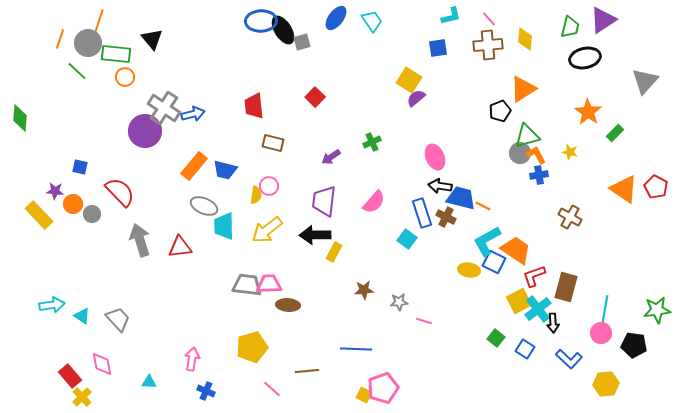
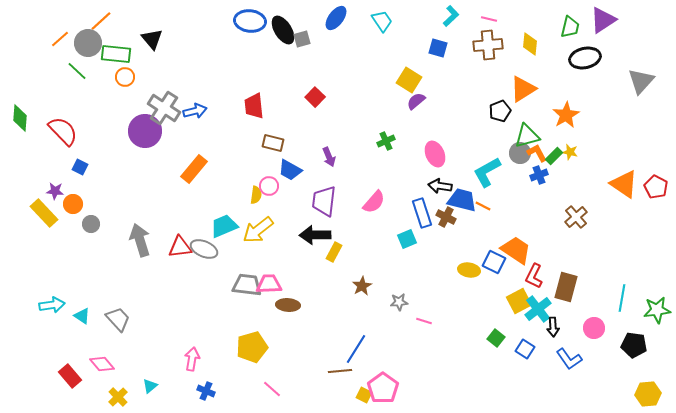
cyan L-shape at (451, 16): rotated 30 degrees counterclockwise
pink line at (489, 19): rotated 35 degrees counterclockwise
orange line at (99, 21): moved 2 px right; rotated 30 degrees clockwise
blue ellipse at (261, 21): moved 11 px left; rotated 8 degrees clockwise
cyan trapezoid at (372, 21): moved 10 px right
orange line at (60, 39): rotated 30 degrees clockwise
yellow diamond at (525, 39): moved 5 px right, 5 px down
gray square at (302, 42): moved 3 px up
blue square at (438, 48): rotated 24 degrees clockwise
gray triangle at (645, 81): moved 4 px left
purple semicircle at (416, 98): moved 3 px down
orange star at (588, 112): moved 22 px left, 3 px down; rotated 8 degrees clockwise
blue arrow at (193, 114): moved 2 px right, 3 px up
green rectangle at (615, 133): moved 61 px left, 23 px down
green cross at (372, 142): moved 14 px right, 1 px up
orange L-shape at (536, 155): moved 1 px right, 2 px up
purple arrow at (331, 157): moved 2 px left; rotated 78 degrees counterclockwise
pink ellipse at (435, 157): moved 3 px up
orange rectangle at (194, 166): moved 3 px down
blue square at (80, 167): rotated 14 degrees clockwise
blue trapezoid at (225, 170): moved 65 px right; rotated 15 degrees clockwise
blue cross at (539, 175): rotated 12 degrees counterclockwise
orange triangle at (624, 189): moved 5 px up
red semicircle at (120, 192): moved 57 px left, 61 px up
blue trapezoid at (461, 198): moved 1 px right, 2 px down
gray ellipse at (204, 206): moved 43 px down
gray circle at (92, 214): moved 1 px left, 10 px down
yellow rectangle at (39, 215): moved 5 px right, 2 px up
brown cross at (570, 217): moved 6 px right; rotated 20 degrees clockwise
cyan trapezoid at (224, 226): rotated 68 degrees clockwise
yellow arrow at (267, 230): moved 9 px left
cyan square at (407, 239): rotated 30 degrees clockwise
cyan L-shape at (487, 241): moved 69 px up
red L-shape at (534, 276): rotated 45 degrees counterclockwise
brown star at (364, 290): moved 2 px left, 4 px up; rotated 24 degrees counterclockwise
cyan line at (605, 309): moved 17 px right, 11 px up
black arrow at (553, 323): moved 4 px down
pink circle at (601, 333): moved 7 px left, 5 px up
blue line at (356, 349): rotated 60 degrees counterclockwise
blue L-shape at (569, 359): rotated 12 degrees clockwise
pink diamond at (102, 364): rotated 30 degrees counterclockwise
brown line at (307, 371): moved 33 px right
cyan triangle at (149, 382): moved 1 px right, 4 px down; rotated 42 degrees counterclockwise
yellow hexagon at (606, 384): moved 42 px right, 10 px down
pink pentagon at (383, 388): rotated 16 degrees counterclockwise
yellow cross at (82, 397): moved 36 px right
